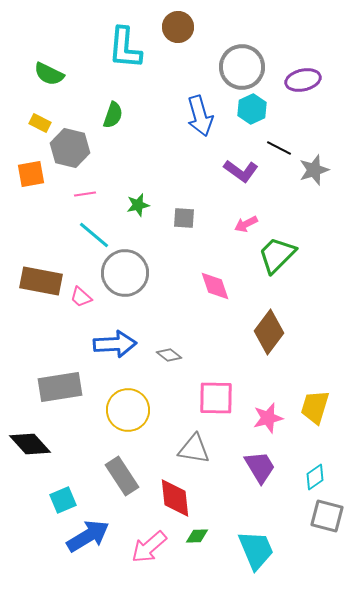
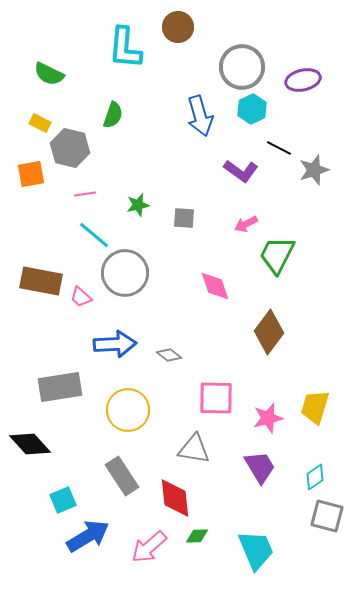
green trapezoid at (277, 255): rotated 18 degrees counterclockwise
